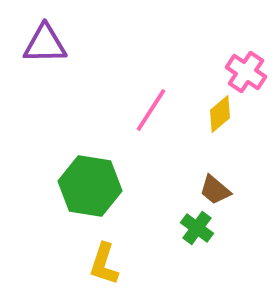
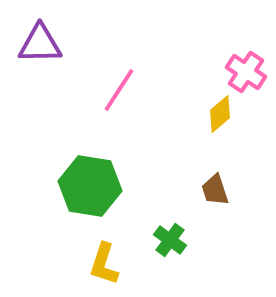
purple triangle: moved 5 px left
pink line: moved 32 px left, 20 px up
brown trapezoid: rotated 32 degrees clockwise
green cross: moved 27 px left, 12 px down
